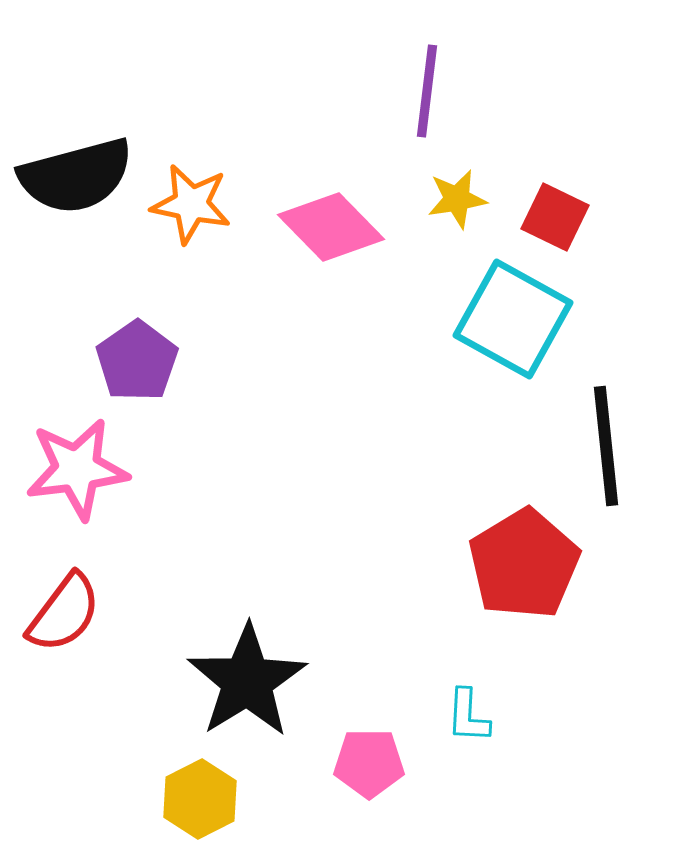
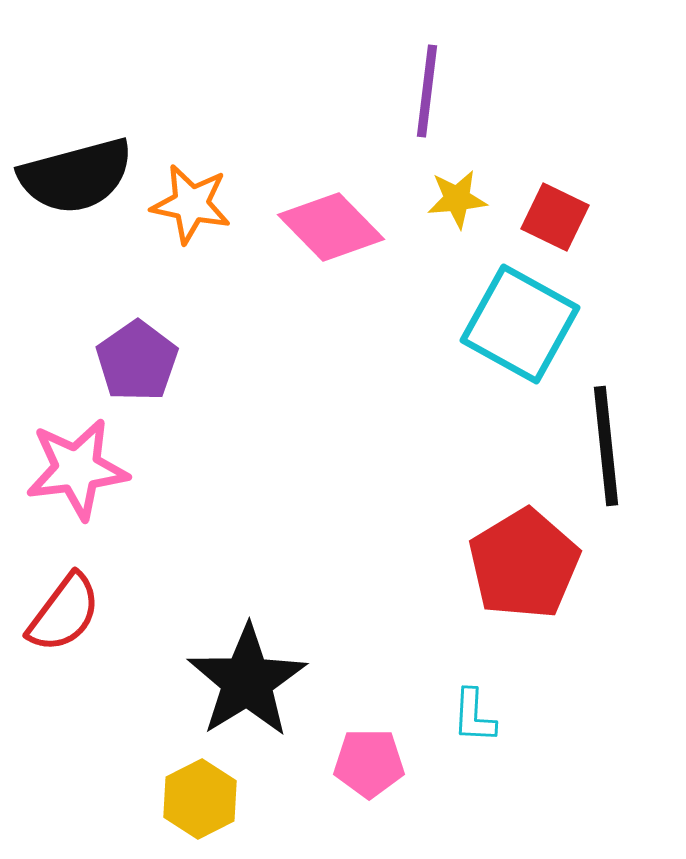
yellow star: rotated 4 degrees clockwise
cyan square: moved 7 px right, 5 px down
cyan L-shape: moved 6 px right
